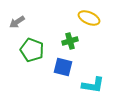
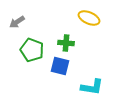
green cross: moved 4 px left, 2 px down; rotated 21 degrees clockwise
blue square: moved 3 px left, 1 px up
cyan L-shape: moved 1 px left, 2 px down
